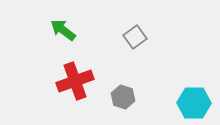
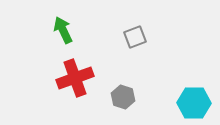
green arrow: rotated 28 degrees clockwise
gray square: rotated 15 degrees clockwise
red cross: moved 3 px up
